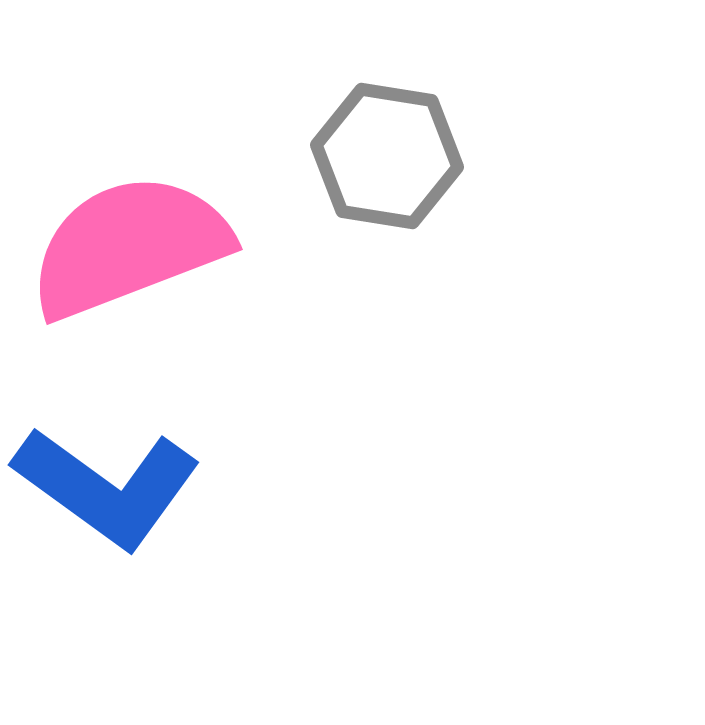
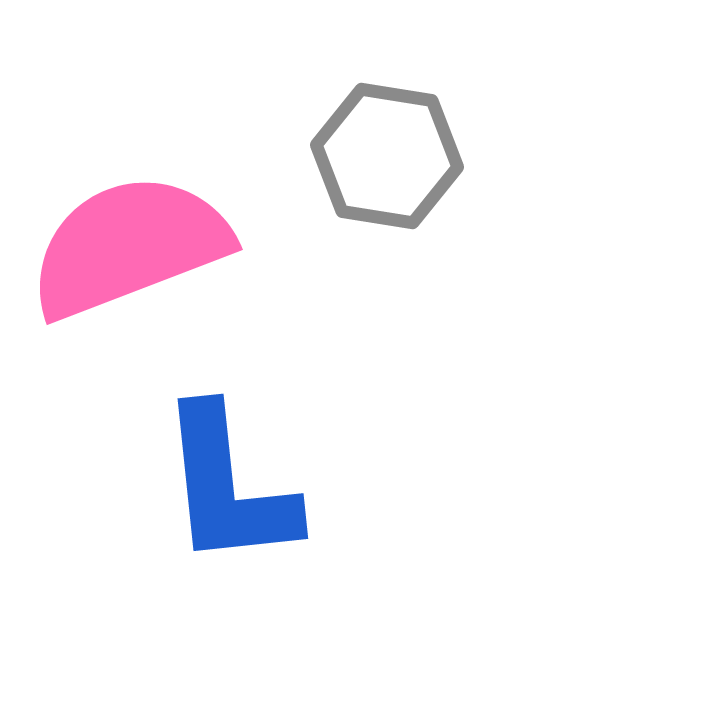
blue L-shape: moved 121 px right; rotated 48 degrees clockwise
